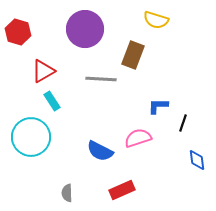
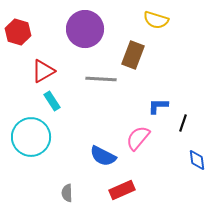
pink semicircle: rotated 32 degrees counterclockwise
blue semicircle: moved 3 px right, 5 px down
